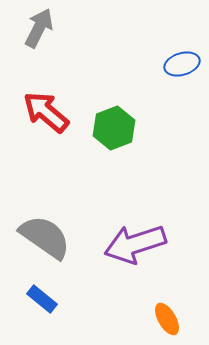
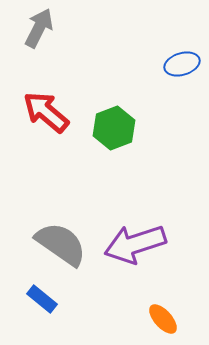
gray semicircle: moved 16 px right, 7 px down
orange ellipse: moved 4 px left; rotated 12 degrees counterclockwise
